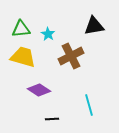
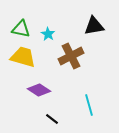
green triangle: rotated 18 degrees clockwise
black line: rotated 40 degrees clockwise
